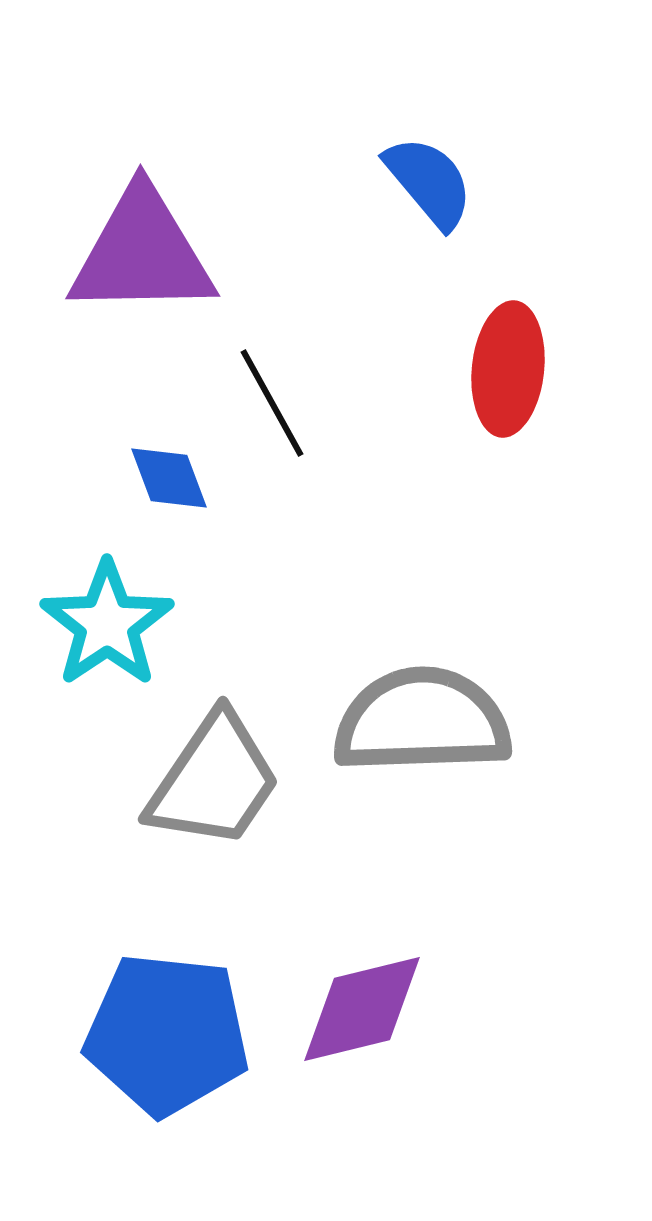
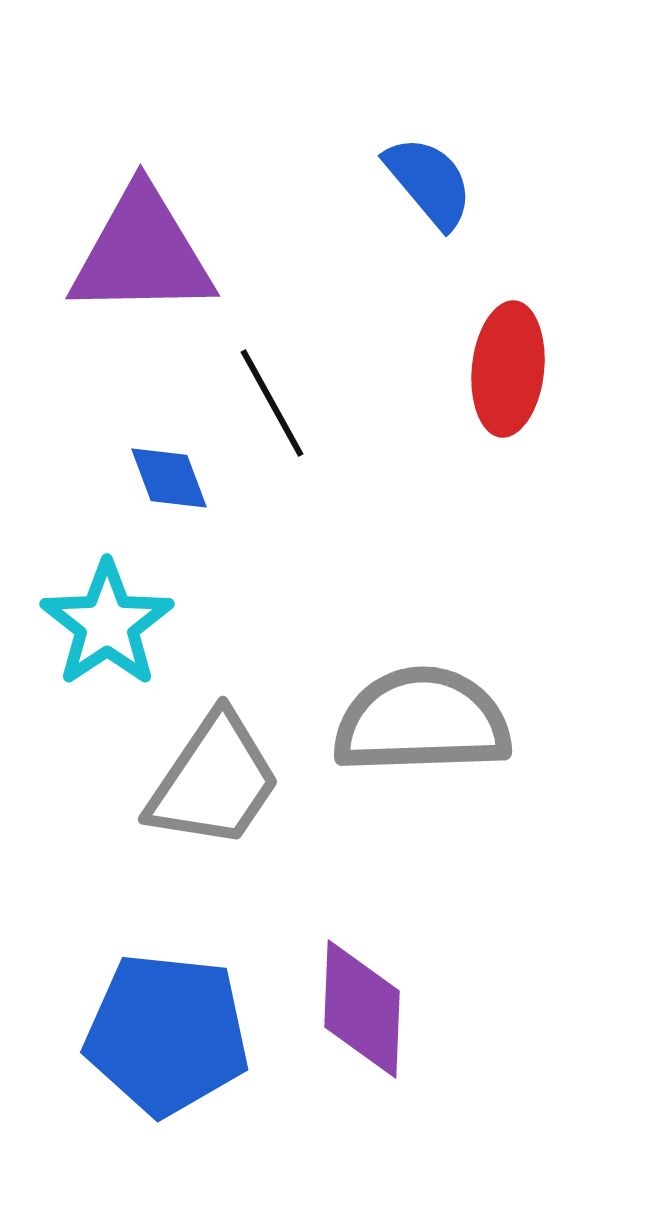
purple diamond: rotated 74 degrees counterclockwise
